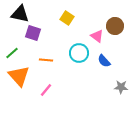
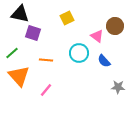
yellow square: rotated 32 degrees clockwise
gray star: moved 3 px left
